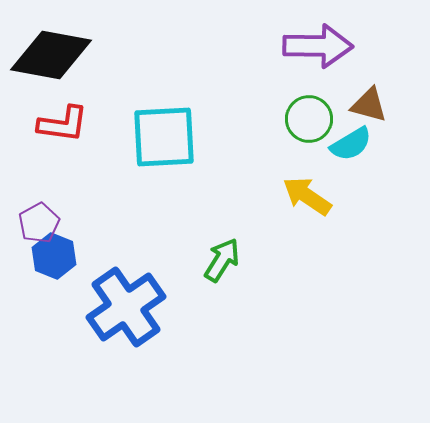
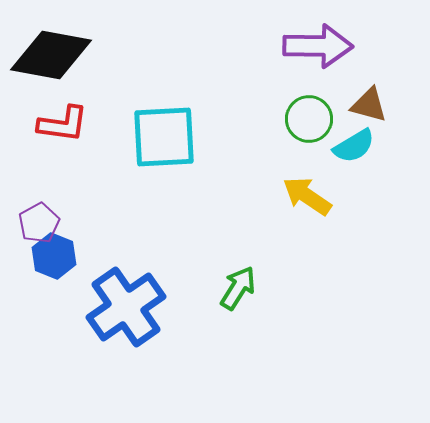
cyan semicircle: moved 3 px right, 2 px down
green arrow: moved 16 px right, 28 px down
